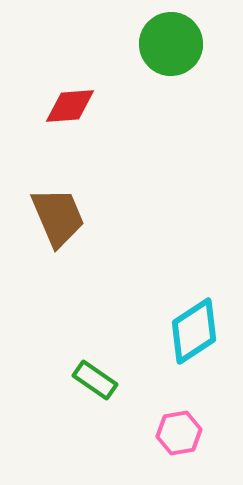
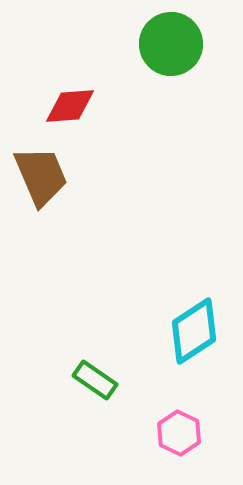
brown trapezoid: moved 17 px left, 41 px up
pink hexagon: rotated 24 degrees counterclockwise
